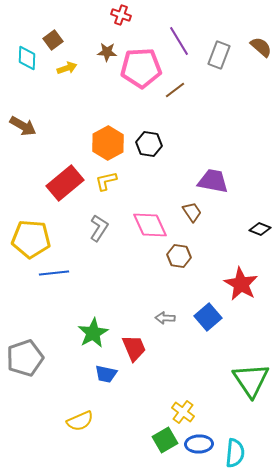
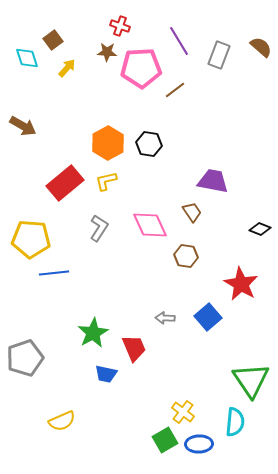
red cross: moved 1 px left, 11 px down
cyan diamond: rotated 20 degrees counterclockwise
yellow arrow: rotated 30 degrees counterclockwise
brown hexagon: moved 7 px right
yellow semicircle: moved 18 px left
cyan semicircle: moved 31 px up
